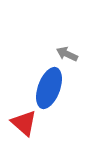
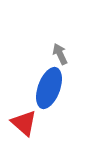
gray arrow: moved 7 px left; rotated 40 degrees clockwise
